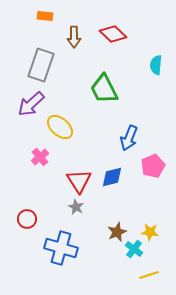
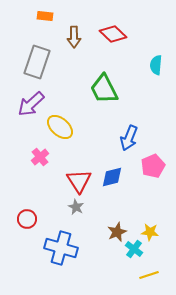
gray rectangle: moved 4 px left, 3 px up
